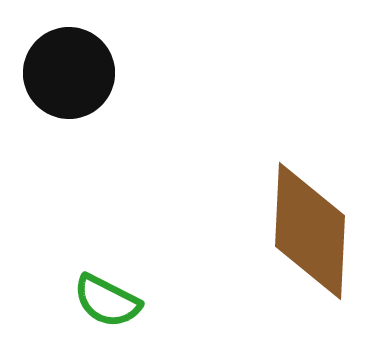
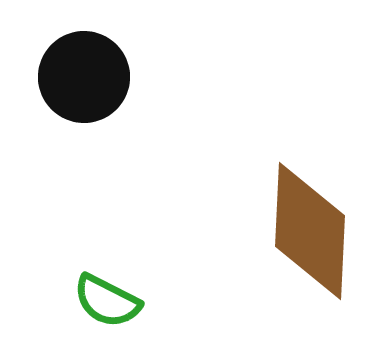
black circle: moved 15 px right, 4 px down
